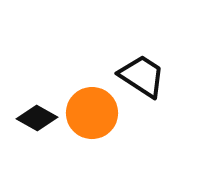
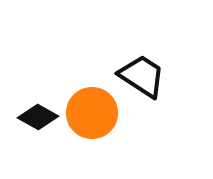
black diamond: moved 1 px right, 1 px up
